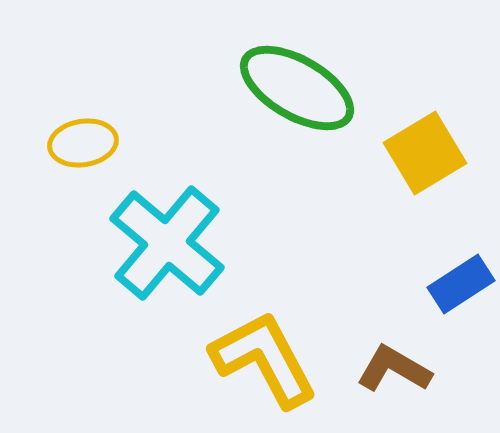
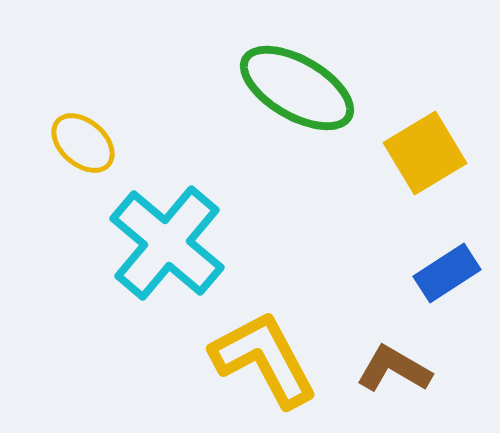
yellow ellipse: rotated 50 degrees clockwise
blue rectangle: moved 14 px left, 11 px up
